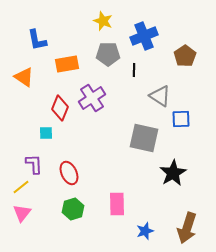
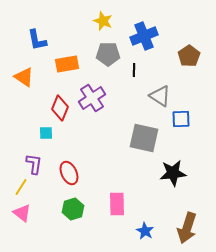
brown pentagon: moved 4 px right
purple L-shape: rotated 10 degrees clockwise
black star: rotated 24 degrees clockwise
yellow line: rotated 18 degrees counterclockwise
pink triangle: rotated 30 degrees counterclockwise
blue star: rotated 24 degrees counterclockwise
